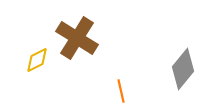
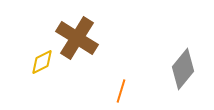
yellow diamond: moved 5 px right, 2 px down
orange line: rotated 30 degrees clockwise
